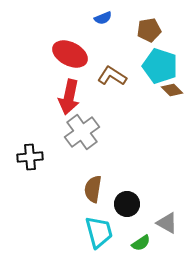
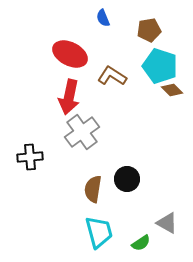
blue semicircle: rotated 90 degrees clockwise
black circle: moved 25 px up
